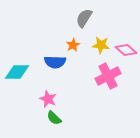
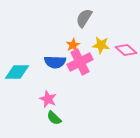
pink cross: moved 28 px left, 14 px up
